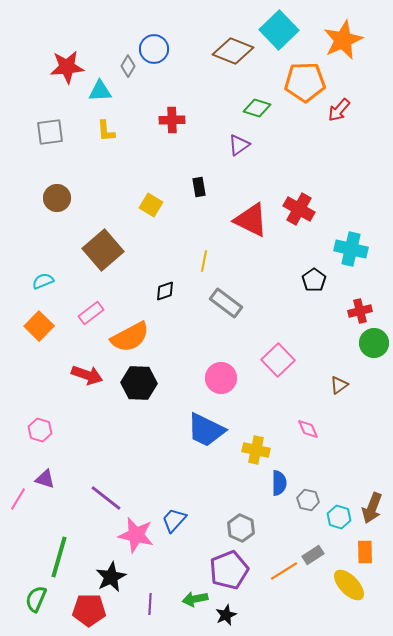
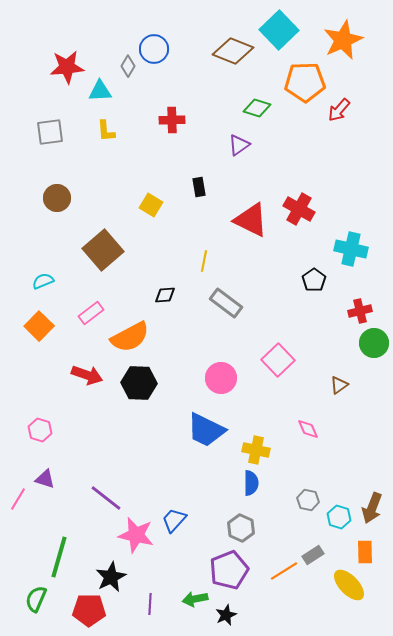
black diamond at (165, 291): moved 4 px down; rotated 15 degrees clockwise
blue semicircle at (279, 483): moved 28 px left
